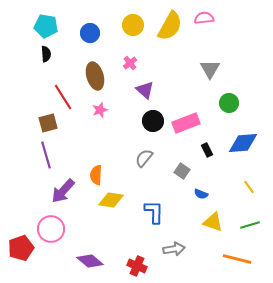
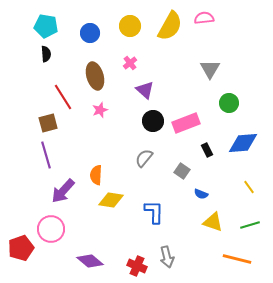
yellow circle: moved 3 px left, 1 px down
gray arrow: moved 7 px left, 8 px down; rotated 85 degrees clockwise
